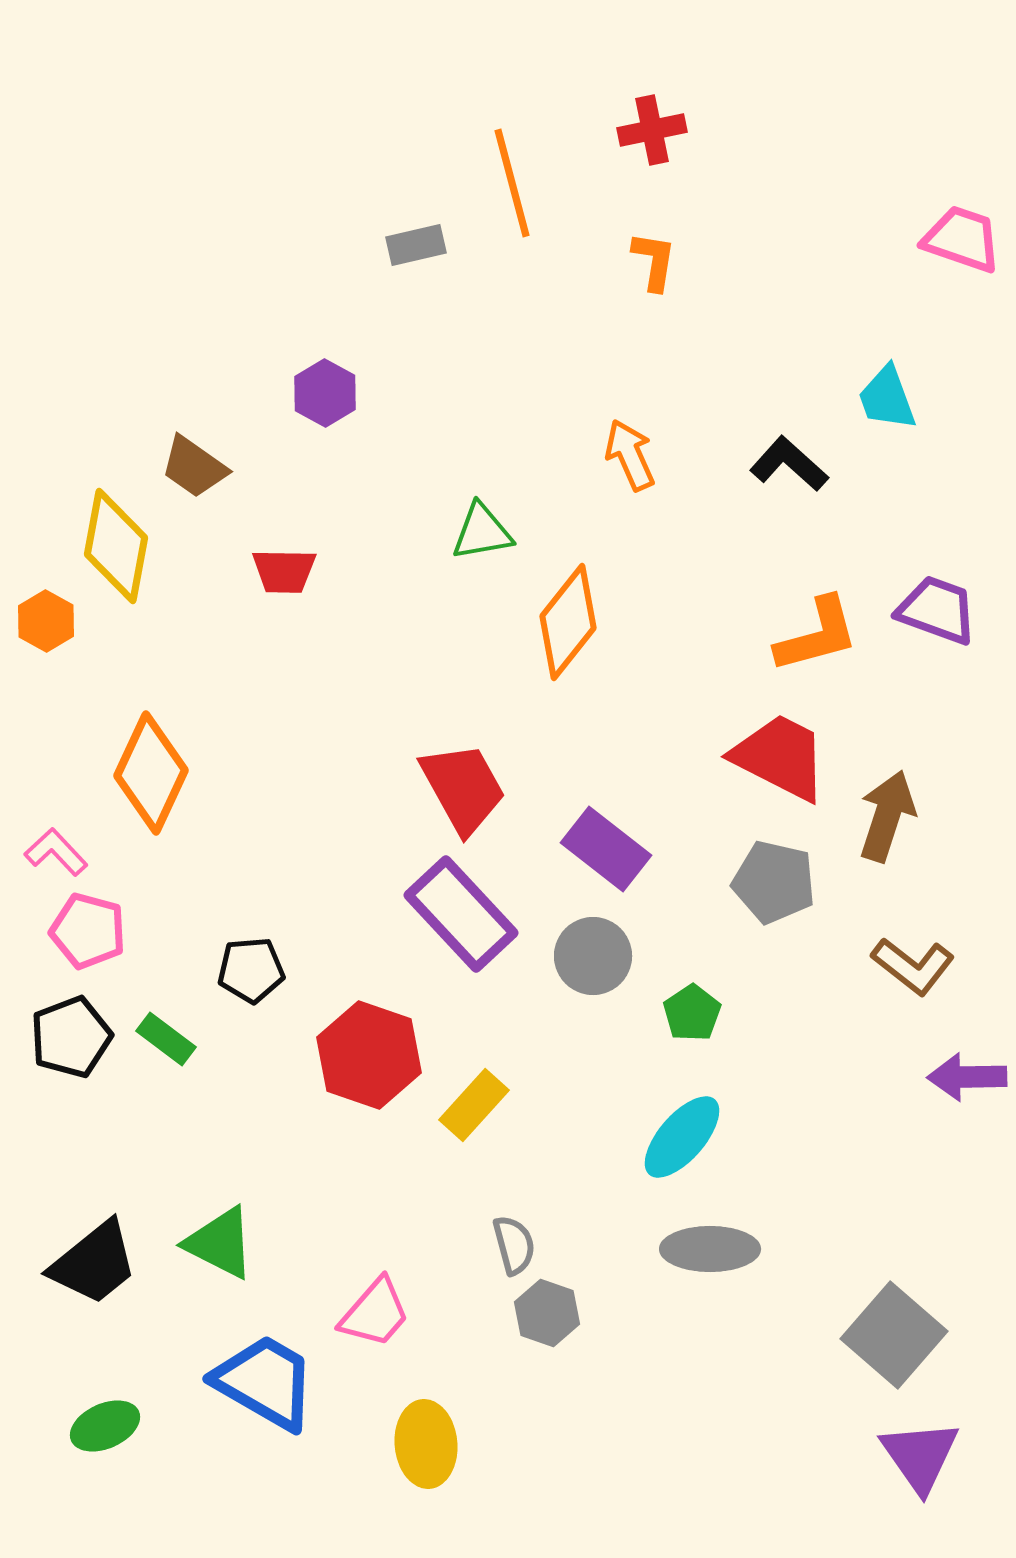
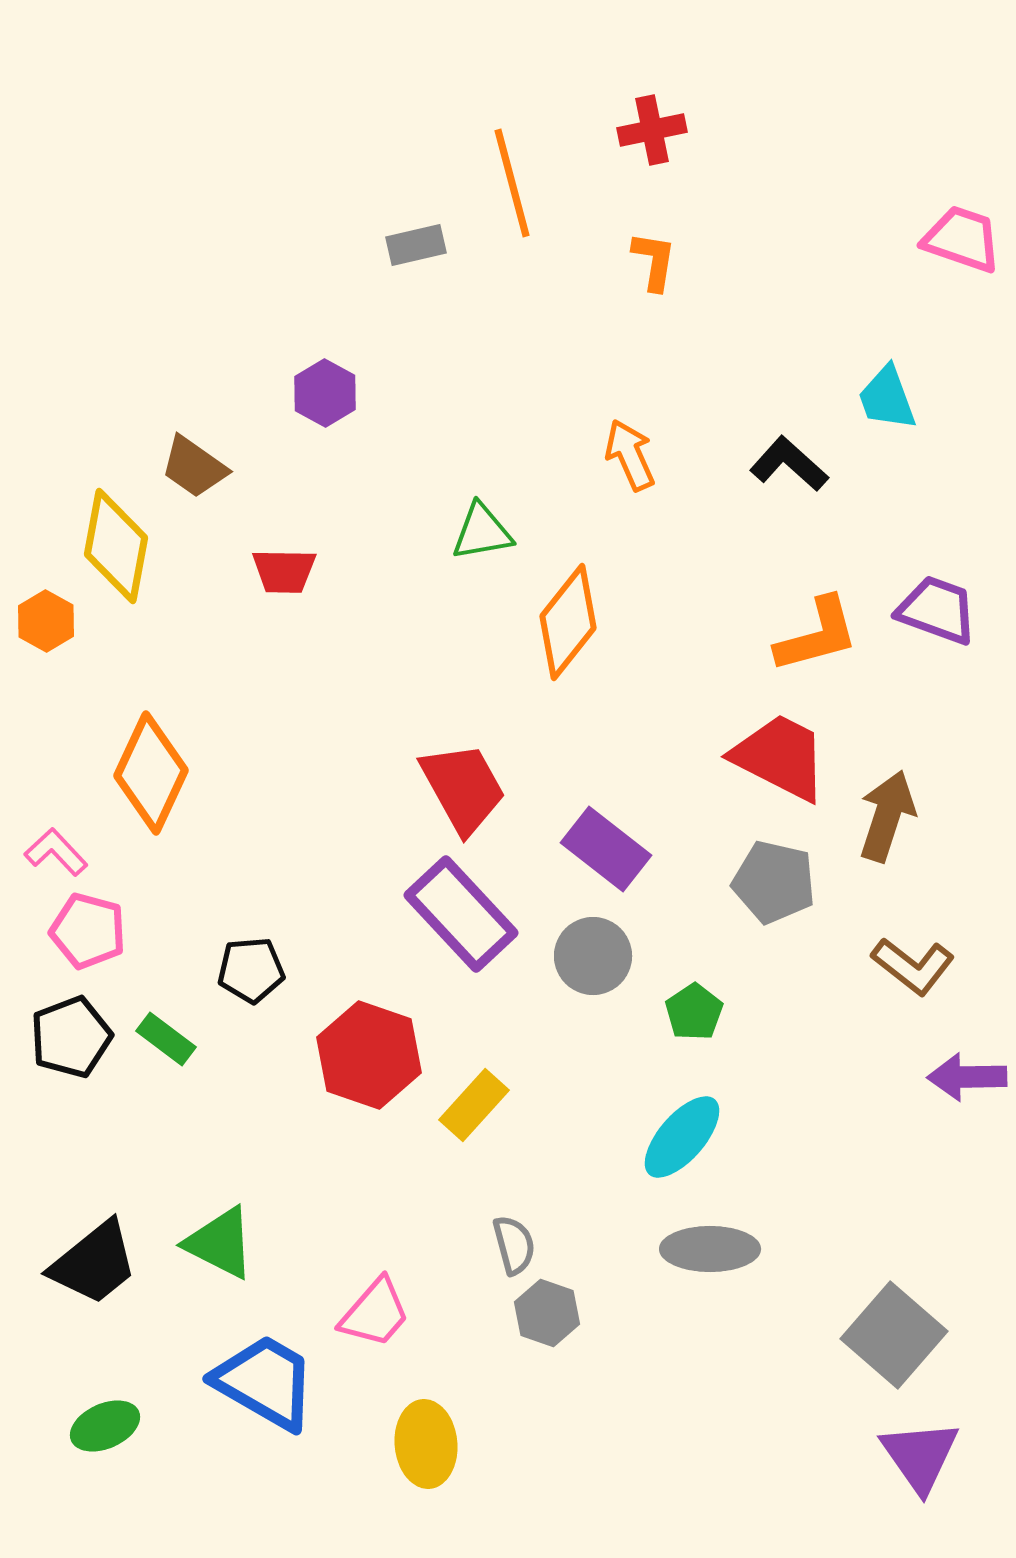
green pentagon at (692, 1013): moved 2 px right, 1 px up
